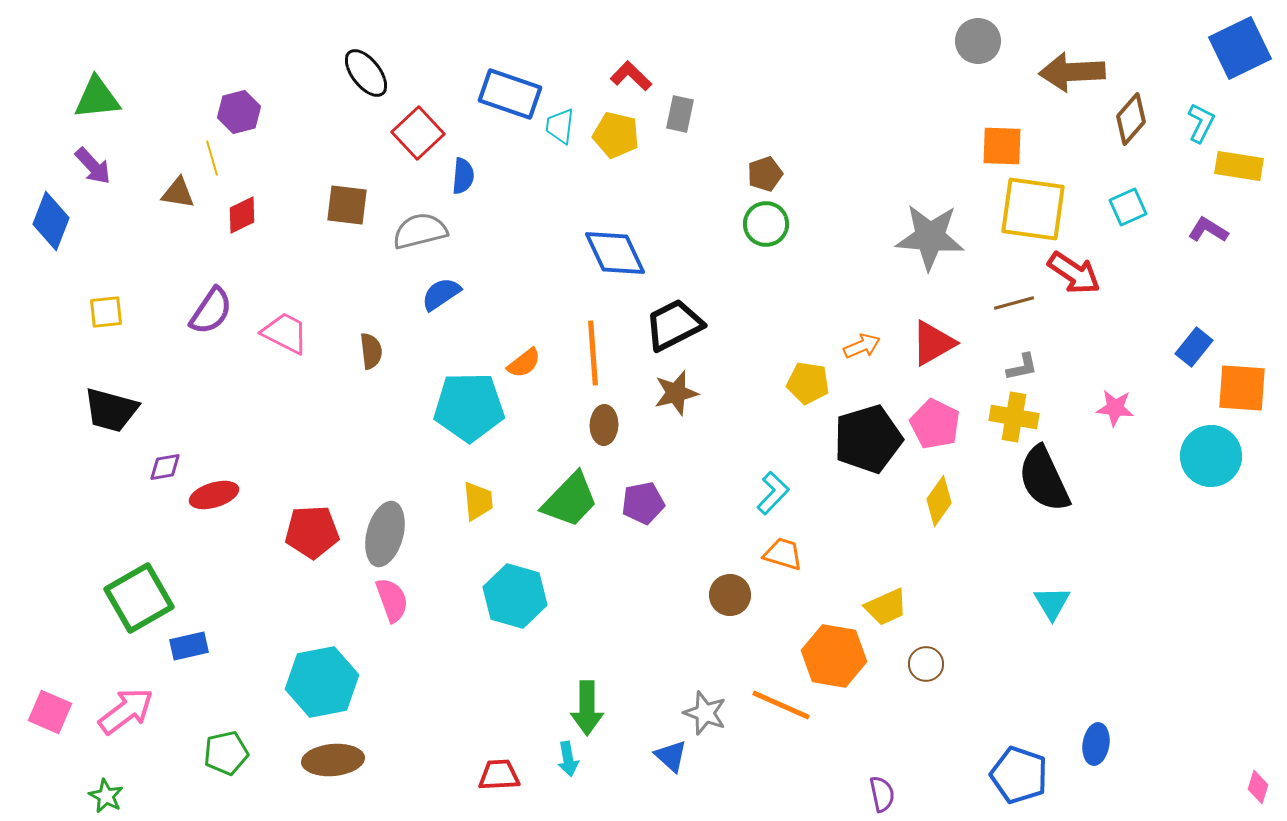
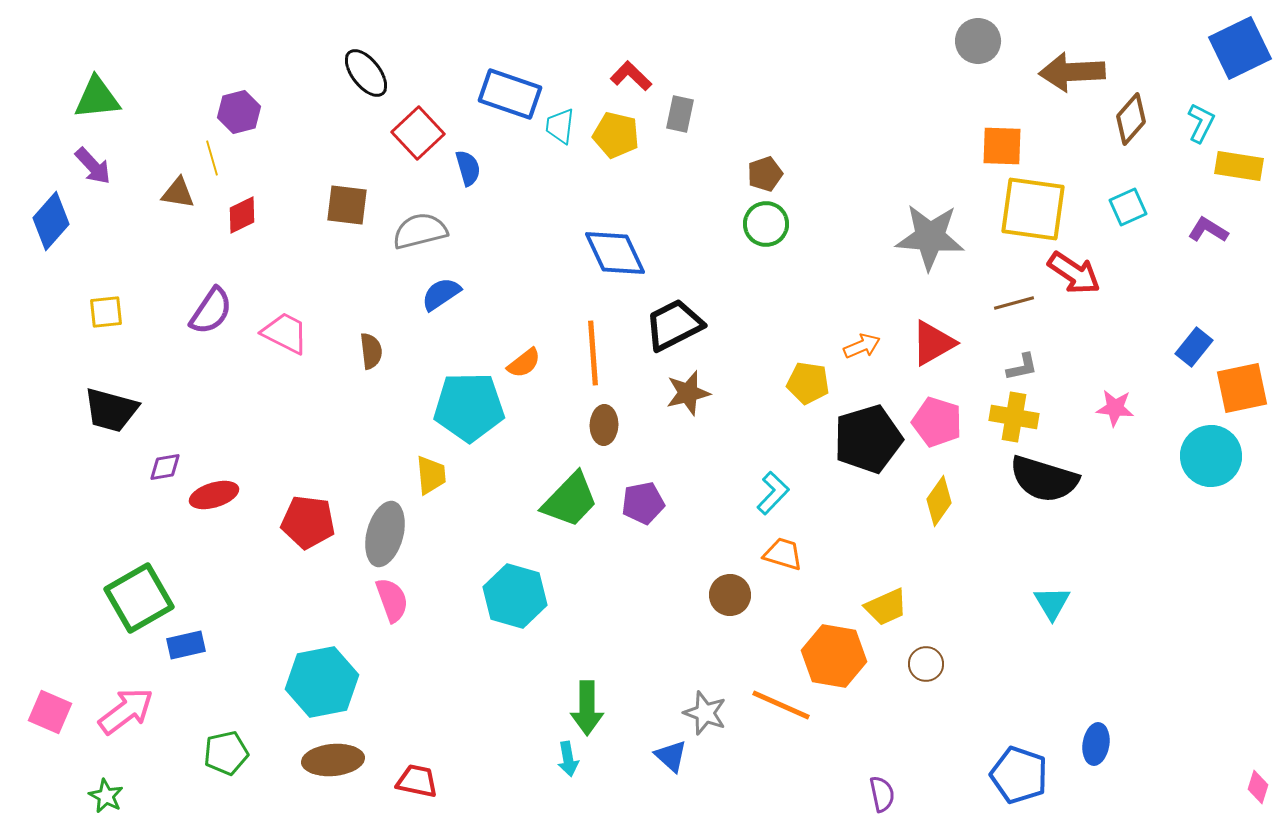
blue semicircle at (463, 176): moved 5 px right, 8 px up; rotated 21 degrees counterclockwise
blue diamond at (51, 221): rotated 20 degrees clockwise
orange square at (1242, 388): rotated 16 degrees counterclockwise
brown star at (676, 393): moved 12 px right
pink pentagon at (935, 424): moved 2 px right, 2 px up; rotated 9 degrees counterclockwise
black semicircle at (1044, 479): rotated 48 degrees counterclockwise
yellow trapezoid at (478, 501): moved 47 px left, 26 px up
red pentagon at (312, 532): moved 4 px left, 10 px up; rotated 10 degrees clockwise
blue rectangle at (189, 646): moved 3 px left, 1 px up
red trapezoid at (499, 775): moved 82 px left, 6 px down; rotated 15 degrees clockwise
